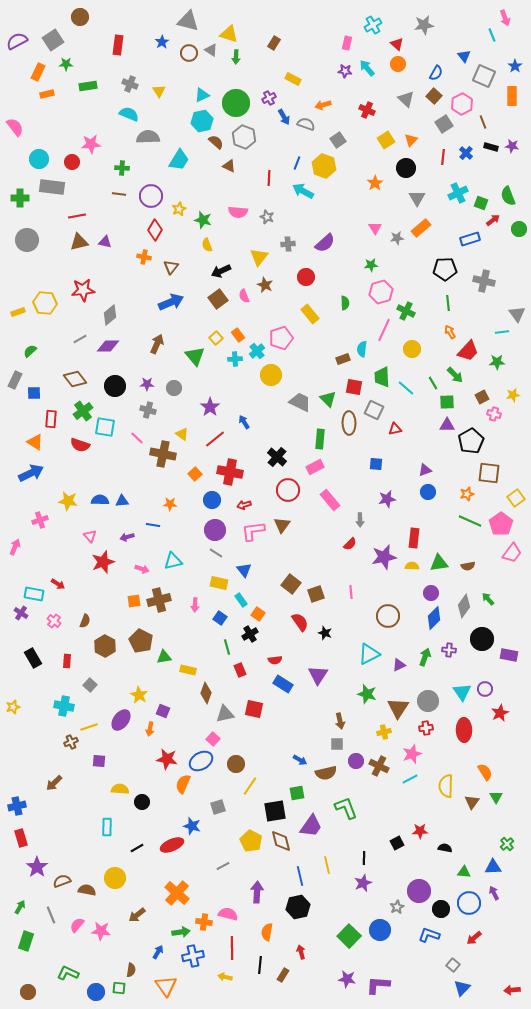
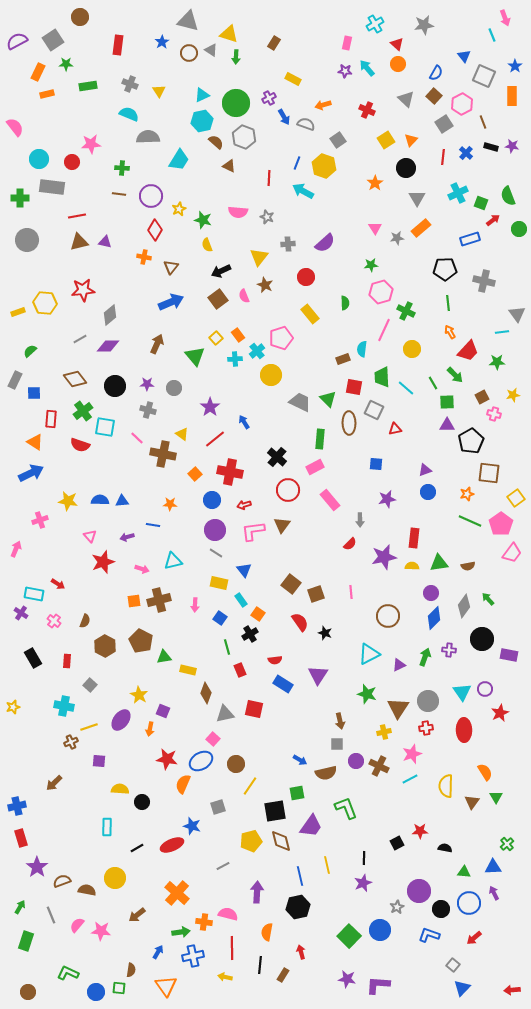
cyan cross at (373, 25): moved 2 px right, 1 px up
pink arrow at (15, 547): moved 1 px right, 2 px down
yellow pentagon at (251, 841): rotated 30 degrees clockwise
